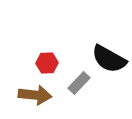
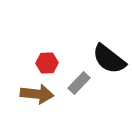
black semicircle: rotated 9 degrees clockwise
brown arrow: moved 2 px right, 1 px up
